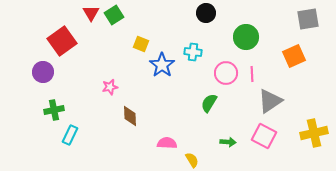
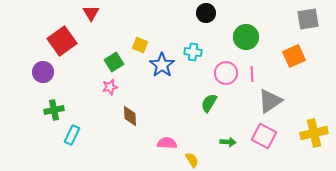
green square: moved 47 px down
yellow square: moved 1 px left, 1 px down
cyan rectangle: moved 2 px right
